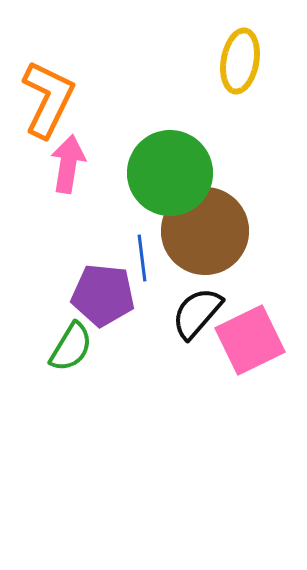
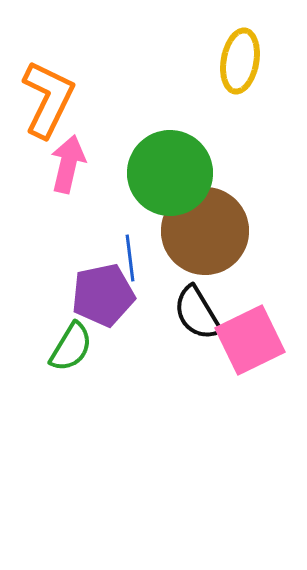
pink arrow: rotated 4 degrees clockwise
blue line: moved 12 px left
purple pentagon: rotated 18 degrees counterclockwise
black semicircle: rotated 72 degrees counterclockwise
